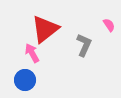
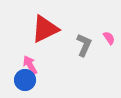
pink semicircle: moved 13 px down
red triangle: rotated 12 degrees clockwise
pink arrow: moved 2 px left, 12 px down
